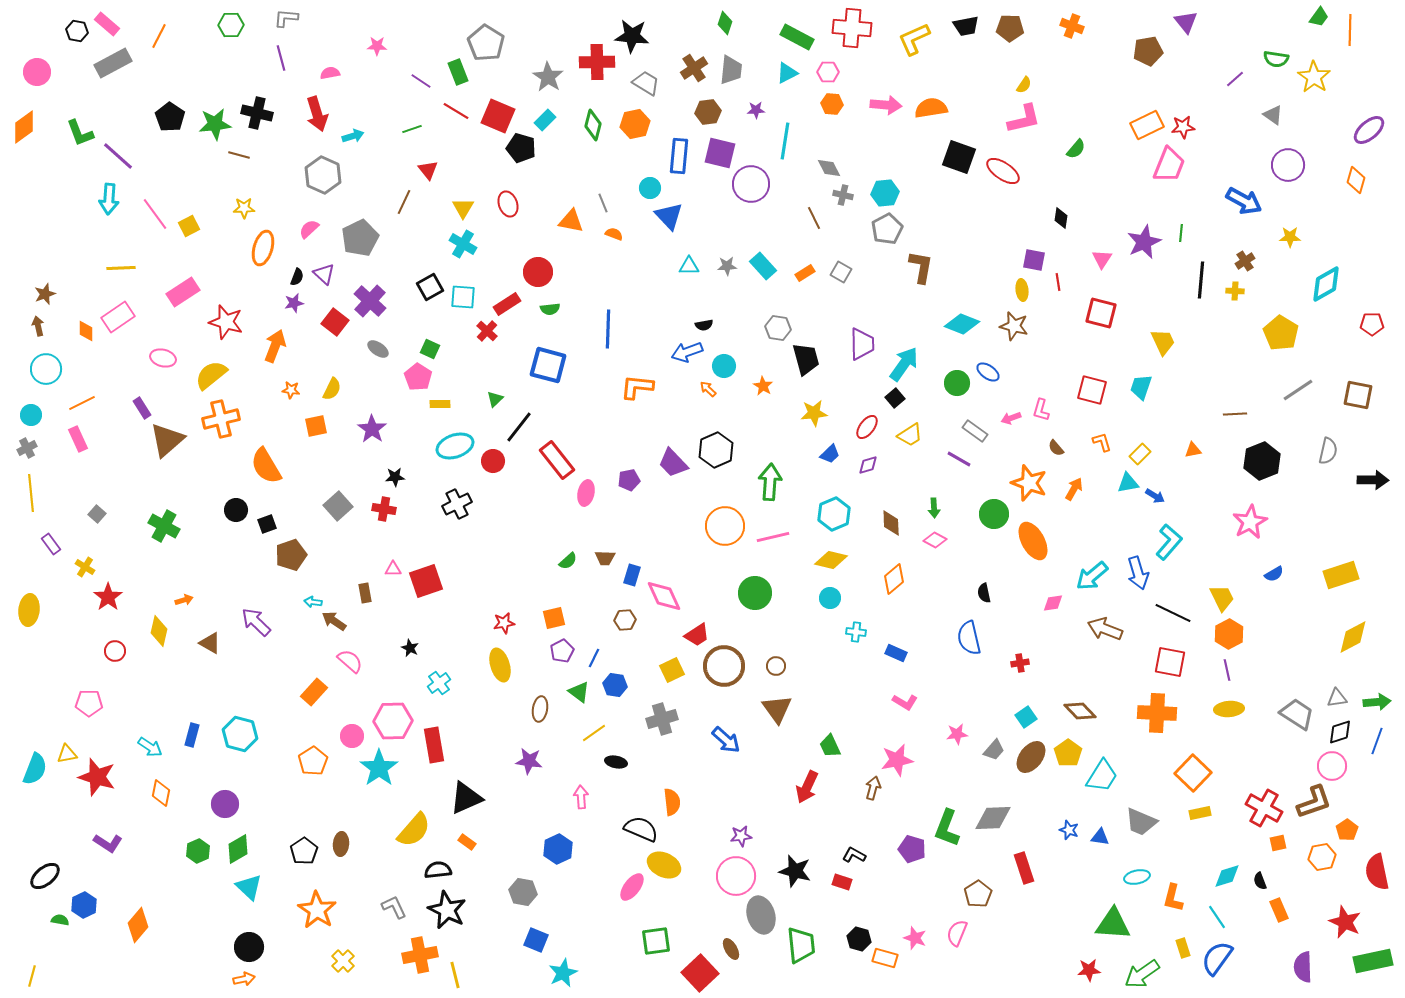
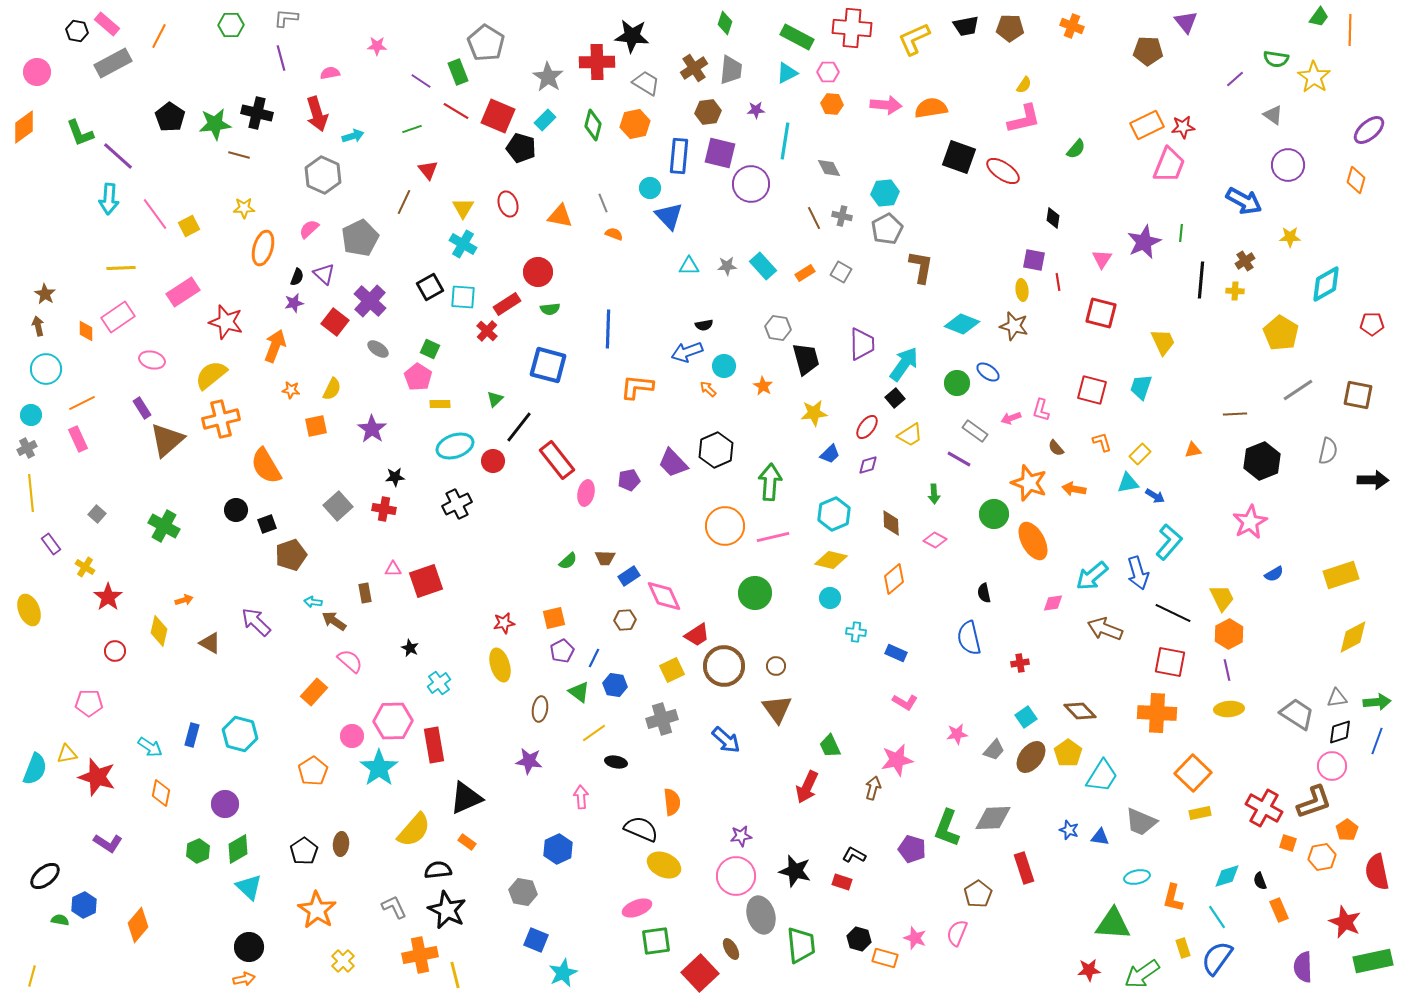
brown pentagon at (1148, 51): rotated 12 degrees clockwise
gray cross at (843, 195): moved 1 px left, 21 px down
black diamond at (1061, 218): moved 8 px left
orange triangle at (571, 221): moved 11 px left, 5 px up
brown star at (45, 294): rotated 20 degrees counterclockwise
pink ellipse at (163, 358): moved 11 px left, 2 px down
orange arrow at (1074, 489): rotated 110 degrees counterclockwise
green arrow at (934, 508): moved 14 px up
blue rectangle at (632, 575): moved 3 px left, 1 px down; rotated 40 degrees clockwise
yellow ellipse at (29, 610): rotated 28 degrees counterclockwise
orange pentagon at (313, 761): moved 10 px down
orange square at (1278, 843): moved 10 px right; rotated 30 degrees clockwise
pink ellipse at (632, 887): moved 5 px right, 21 px down; rotated 32 degrees clockwise
